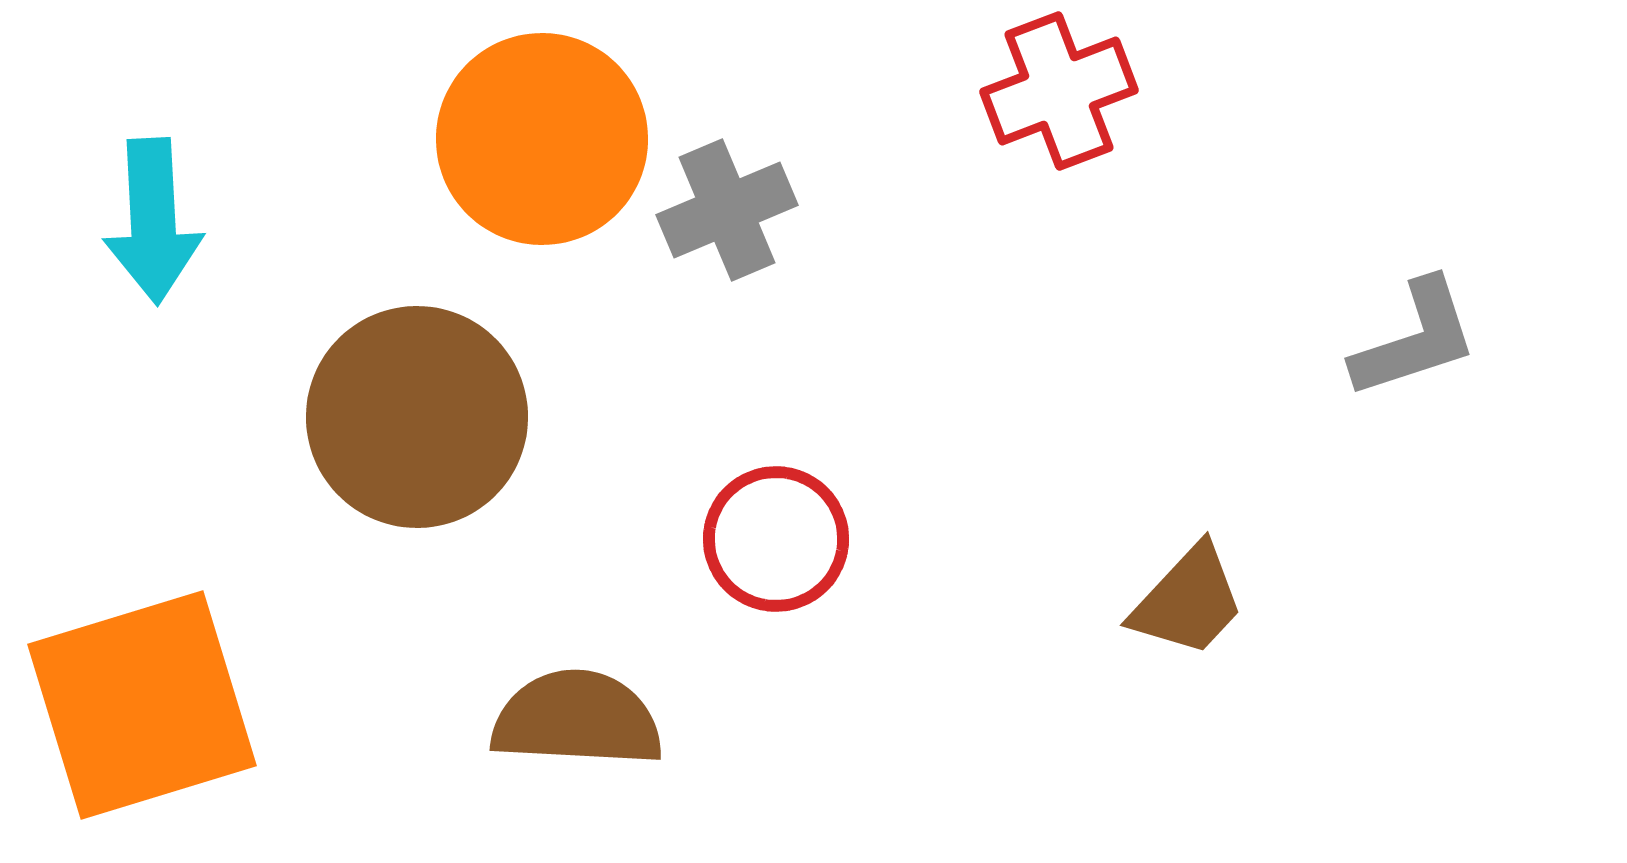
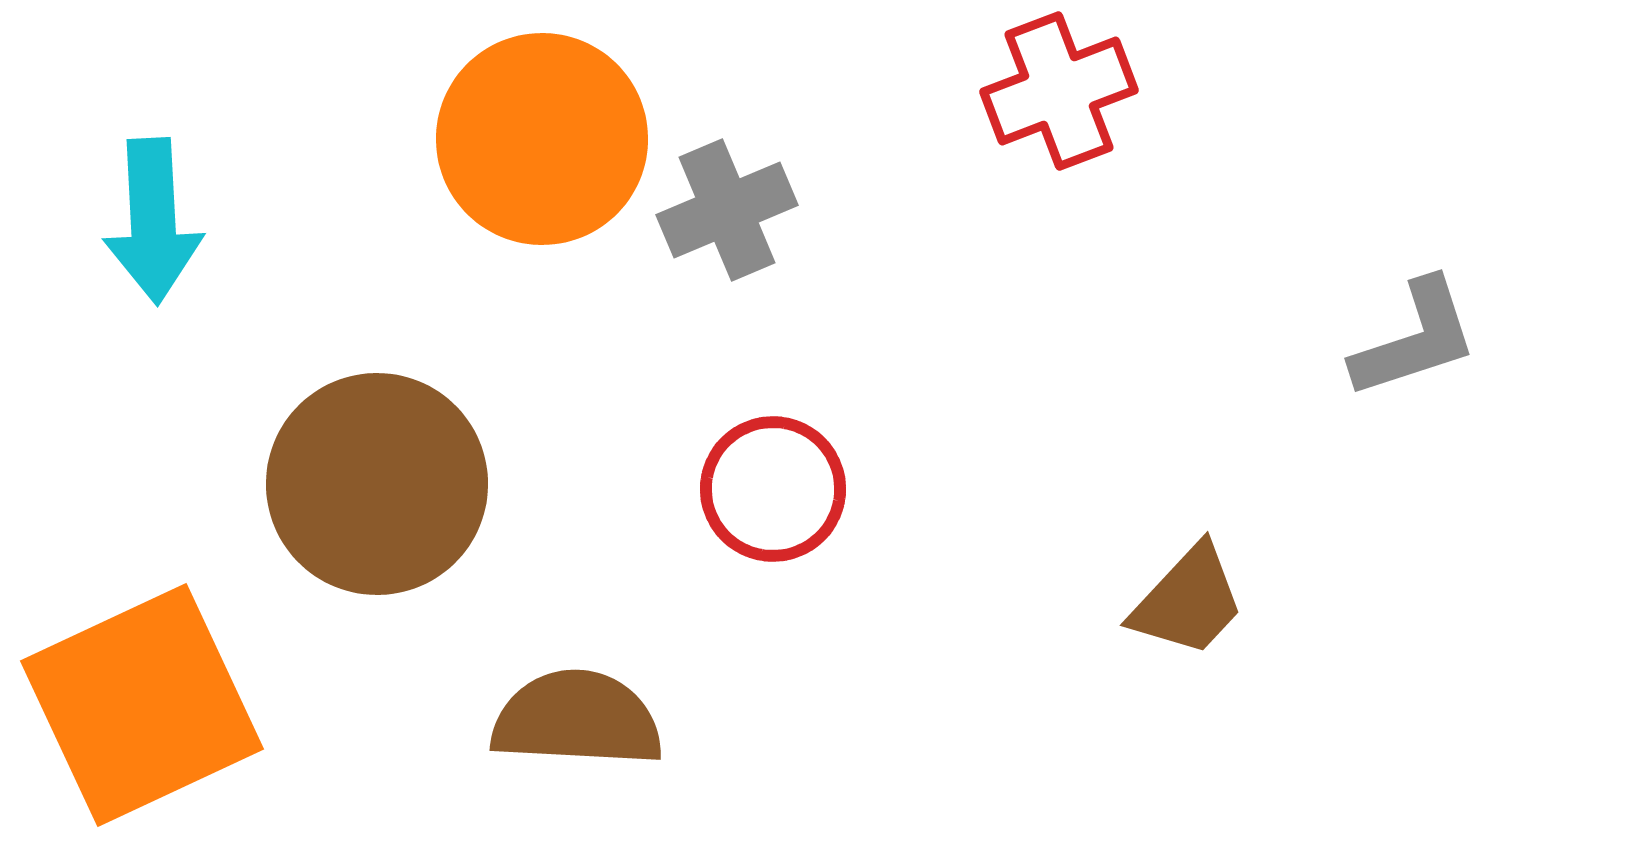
brown circle: moved 40 px left, 67 px down
red circle: moved 3 px left, 50 px up
orange square: rotated 8 degrees counterclockwise
